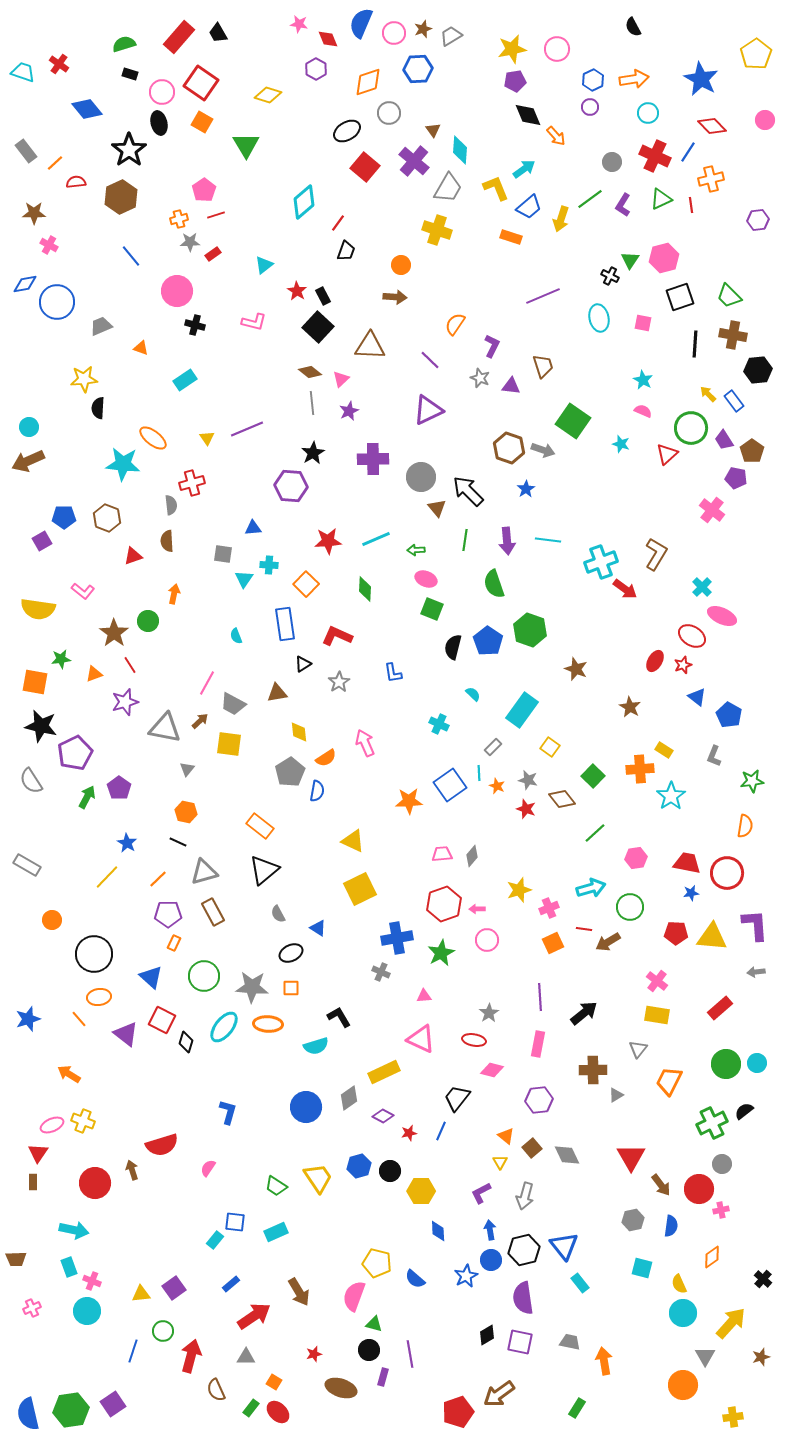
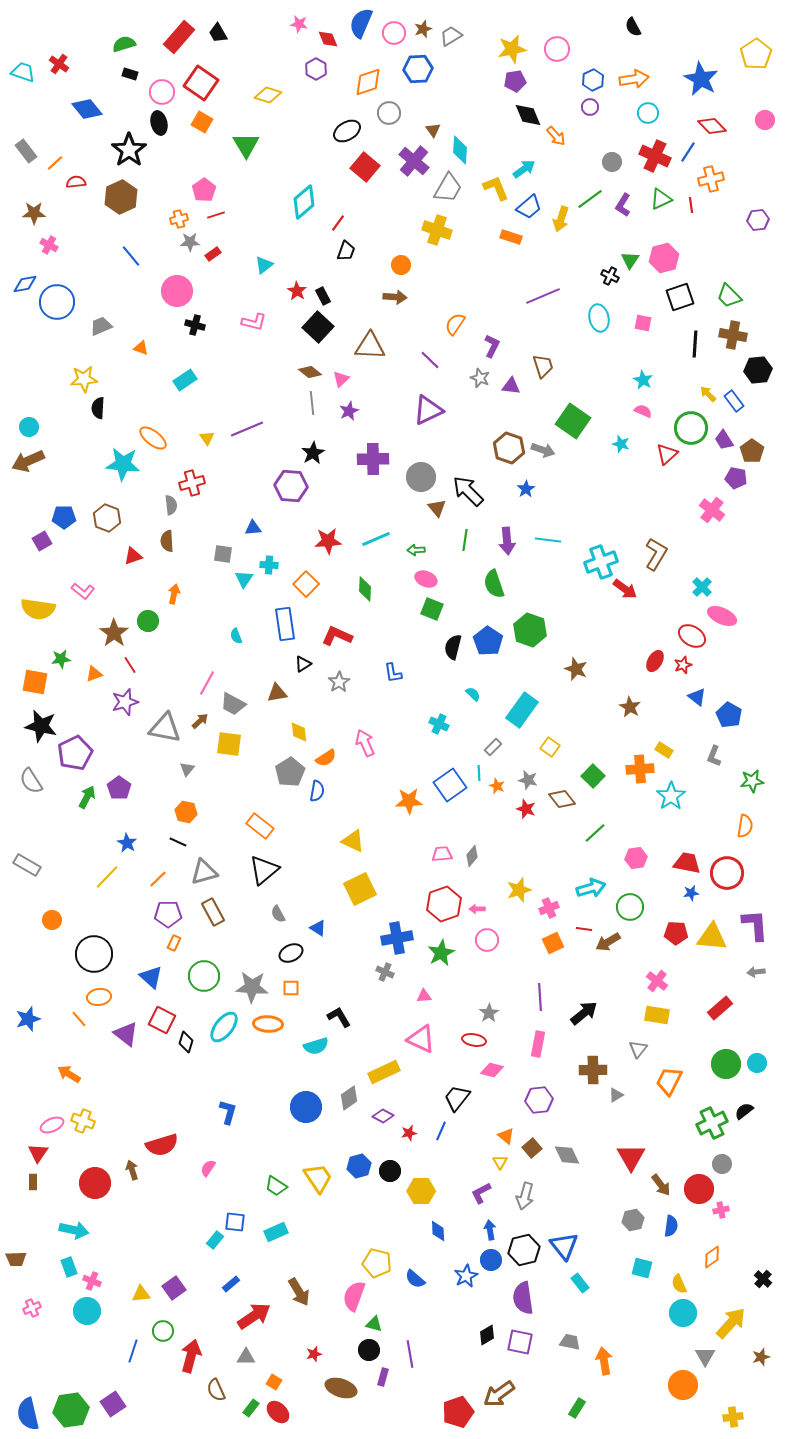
gray cross at (381, 972): moved 4 px right
